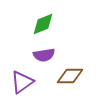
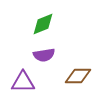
brown diamond: moved 8 px right
purple triangle: moved 1 px right; rotated 35 degrees clockwise
